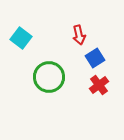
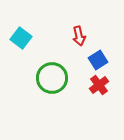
red arrow: moved 1 px down
blue square: moved 3 px right, 2 px down
green circle: moved 3 px right, 1 px down
